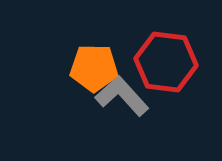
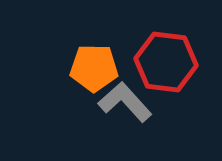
gray L-shape: moved 3 px right, 6 px down
